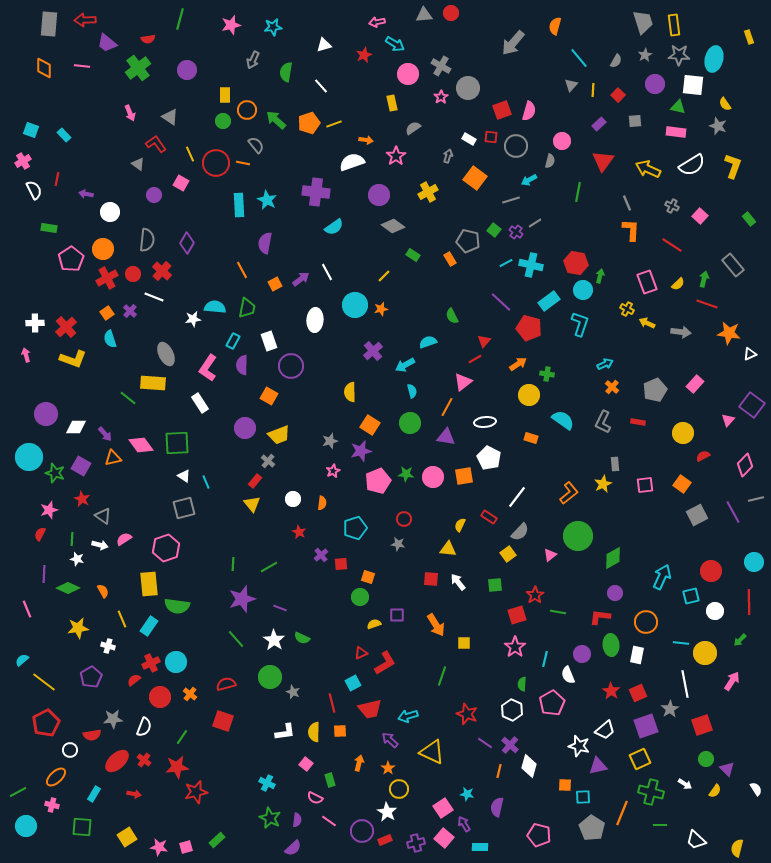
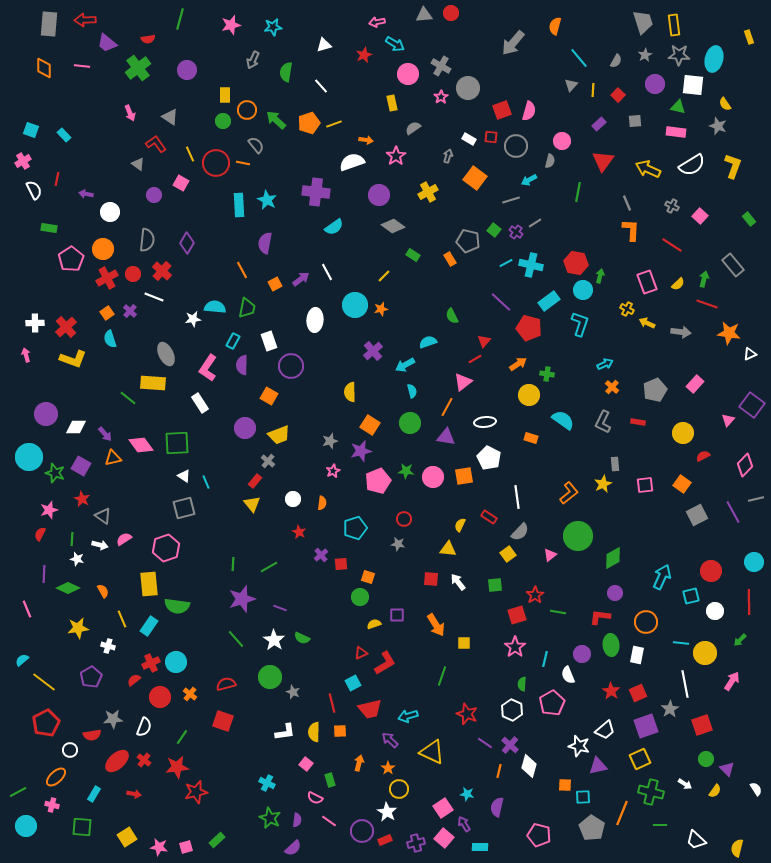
green star at (406, 474): moved 3 px up
white line at (517, 497): rotated 45 degrees counterclockwise
